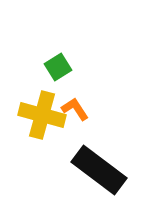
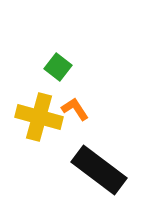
green square: rotated 20 degrees counterclockwise
yellow cross: moved 3 px left, 2 px down
